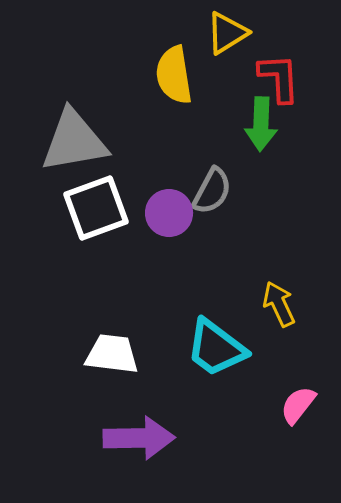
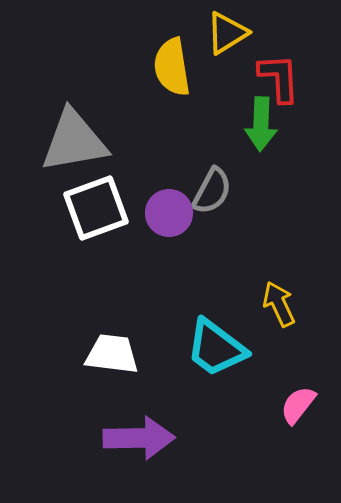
yellow semicircle: moved 2 px left, 8 px up
